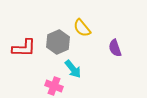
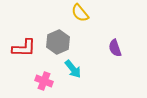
yellow semicircle: moved 2 px left, 15 px up
pink cross: moved 10 px left, 5 px up
